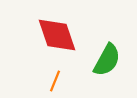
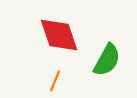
red diamond: moved 2 px right
